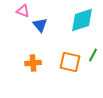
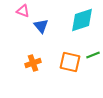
blue triangle: moved 1 px right, 1 px down
green line: rotated 40 degrees clockwise
orange cross: rotated 14 degrees counterclockwise
